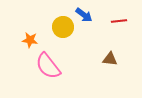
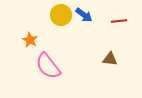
yellow circle: moved 2 px left, 12 px up
orange star: rotated 21 degrees clockwise
